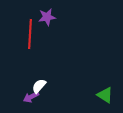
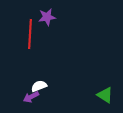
white semicircle: rotated 28 degrees clockwise
